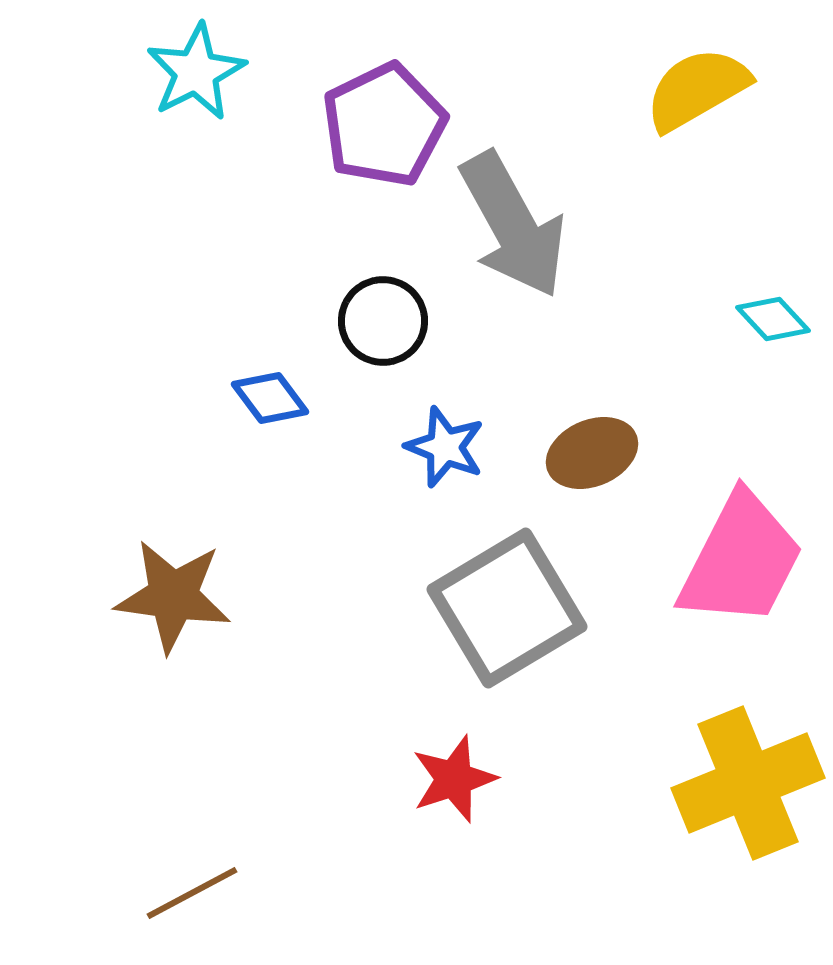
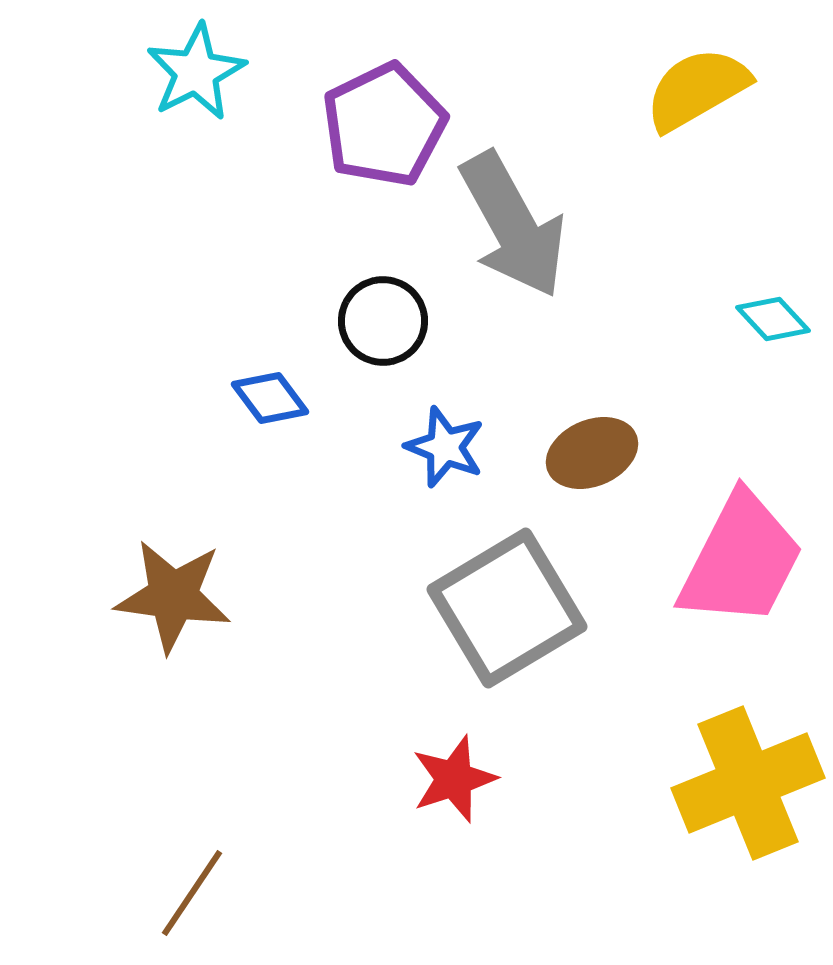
brown line: rotated 28 degrees counterclockwise
